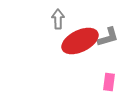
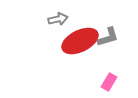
gray arrow: rotated 78 degrees clockwise
pink rectangle: rotated 24 degrees clockwise
